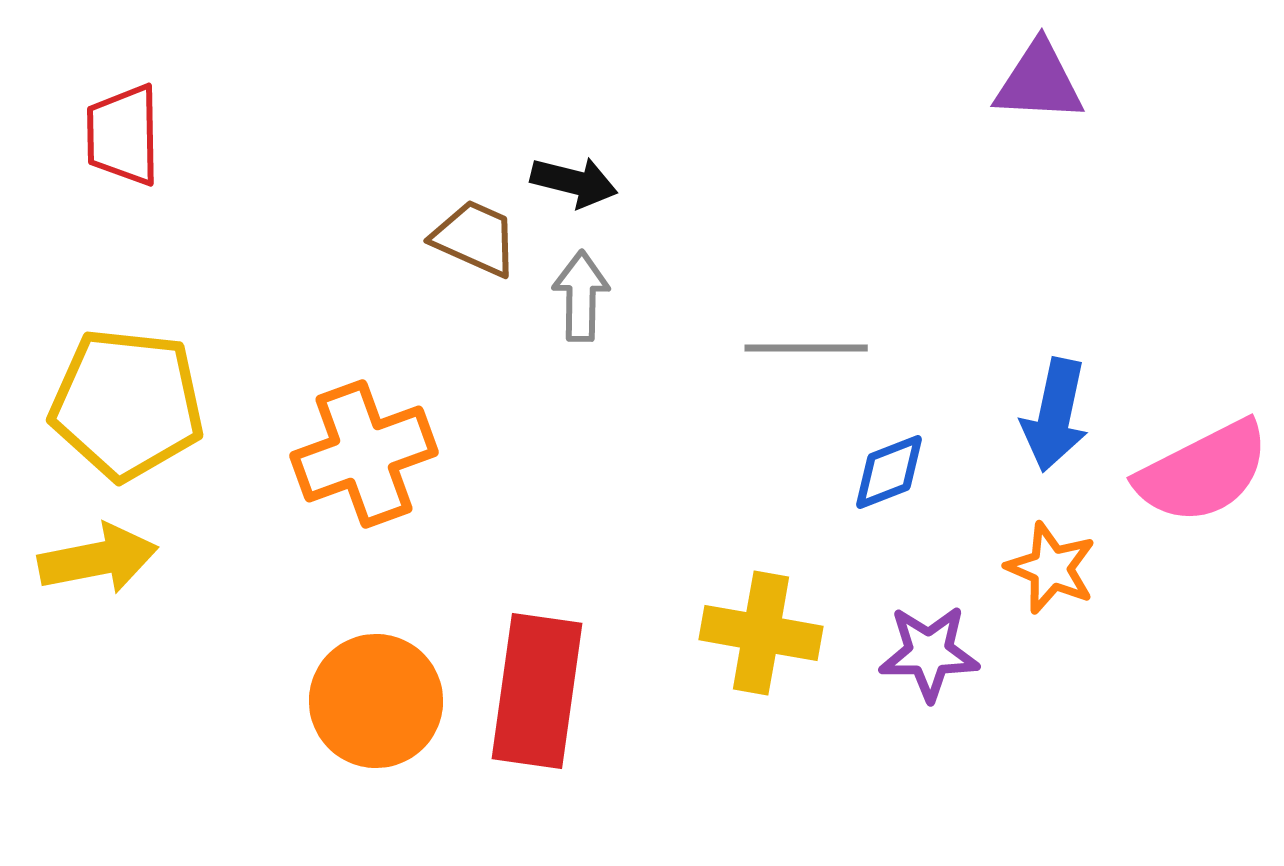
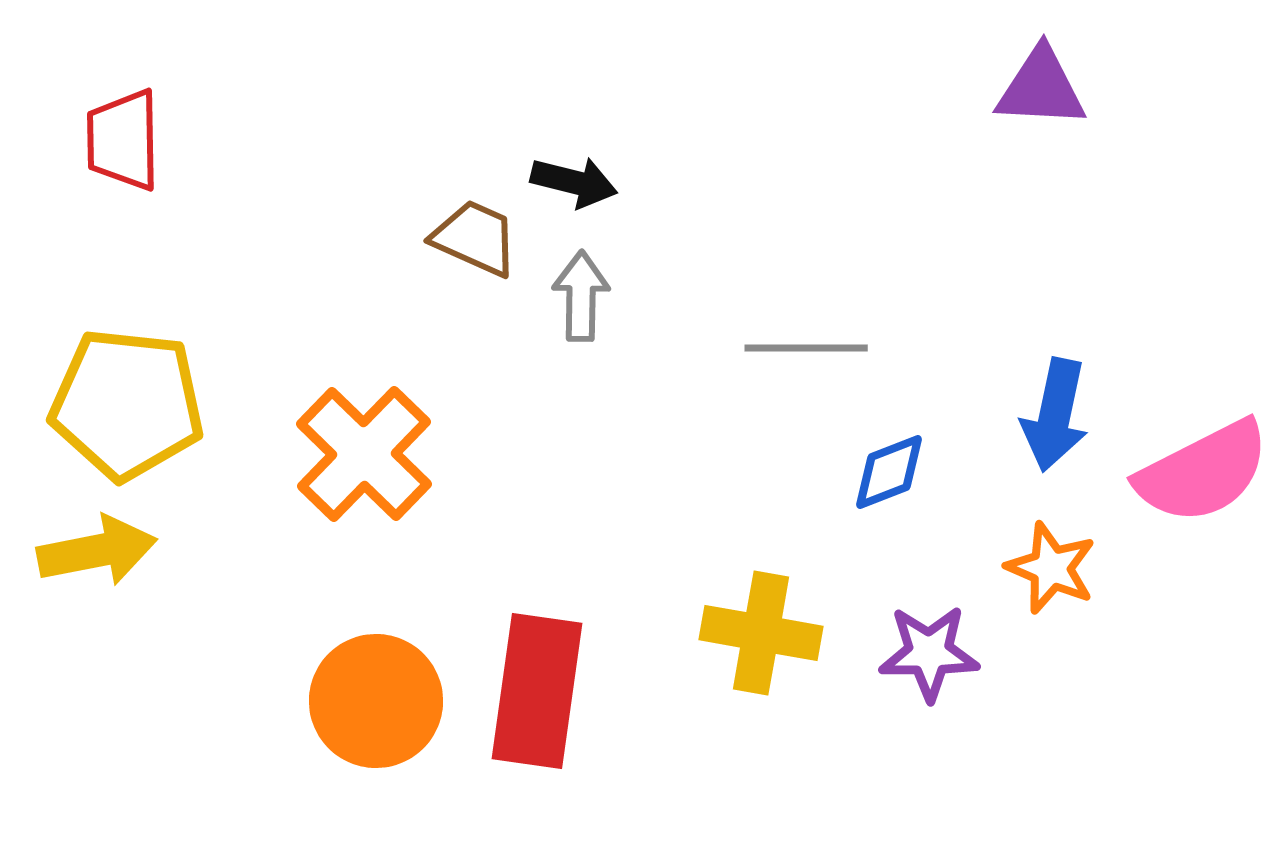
purple triangle: moved 2 px right, 6 px down
red trapezoid: moved 5 px down
orange cross: rotated 26 degrees counterclockwise
yellow arrow: moved 1 px left, 8 px up
